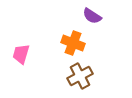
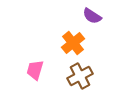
orange cross: rotated 30 degrees clockwise
pink trapezoid: moved 14 px right, 16 px down
